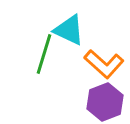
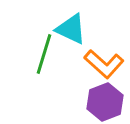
cyan triangle: moved 2 px right, 1 px up
